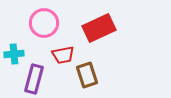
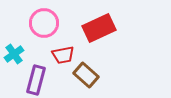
cyan cross: rotated 30 degrees counterclockwise
brown rectangle: moved 1 px left; rotated 30 degrees counterclockwise
purple rectangle: moved 2 px right, 1 px down
